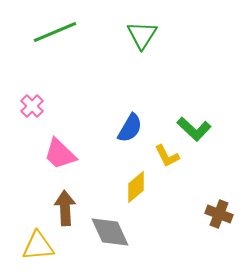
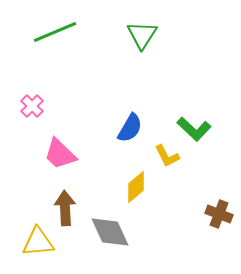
yellow triangle: moved 4 px up
